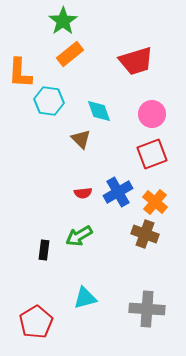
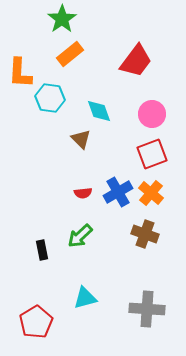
green star: moved 1 px left, 2 px up
red trapezoid: rotated 36 degrees counterclockwise
cyan hexagon: moved 1 px right, 3 px up
orange cross: moved 4 px left, 9 px up
green arrow: moved 1 px right; rotated 12 degrees counterclockwise
black rectangle: moved 2 px left; rotated 18 degrees counterclockwise
